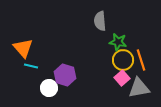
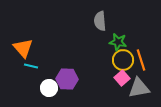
purple hexagon: moved 2 px right, 4 px down; rotated 15 degrees counterclockwise
